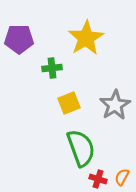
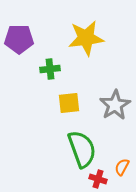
yellow star: rotated 24 degrees clockwise
green cross: moved 2 px left, 1 px down
yellow square: rotated 15 degrees clockwise
green semicircle: moved 1 px right, 1 px down
orange semicircle: moved 10 px up
